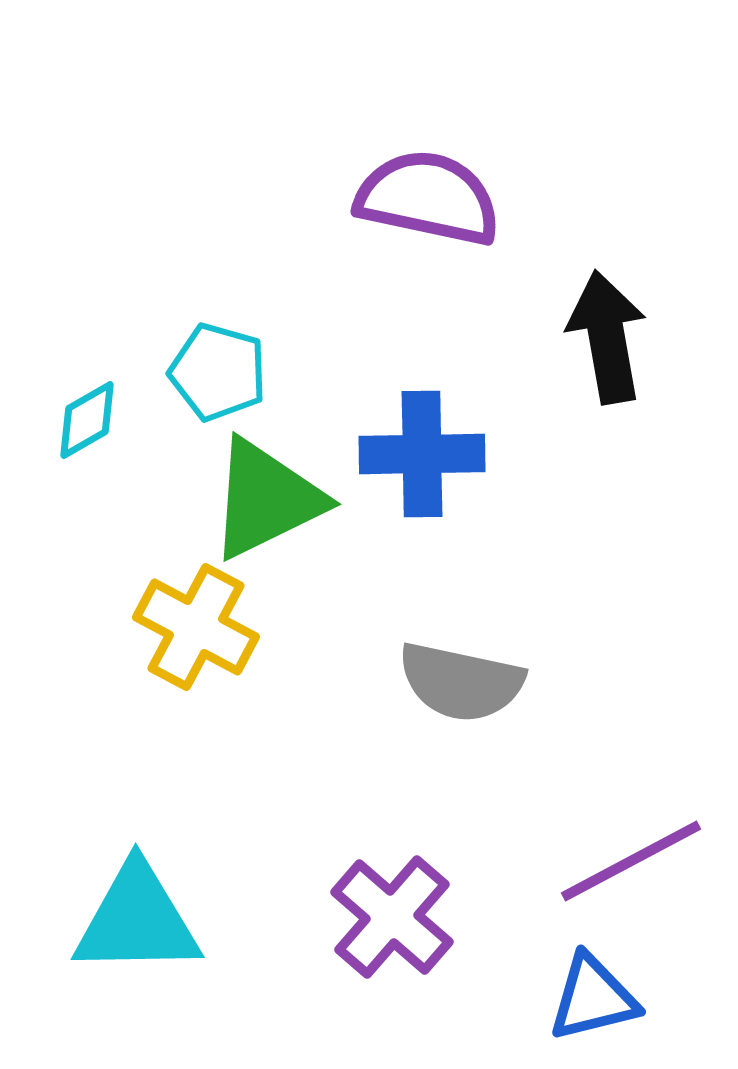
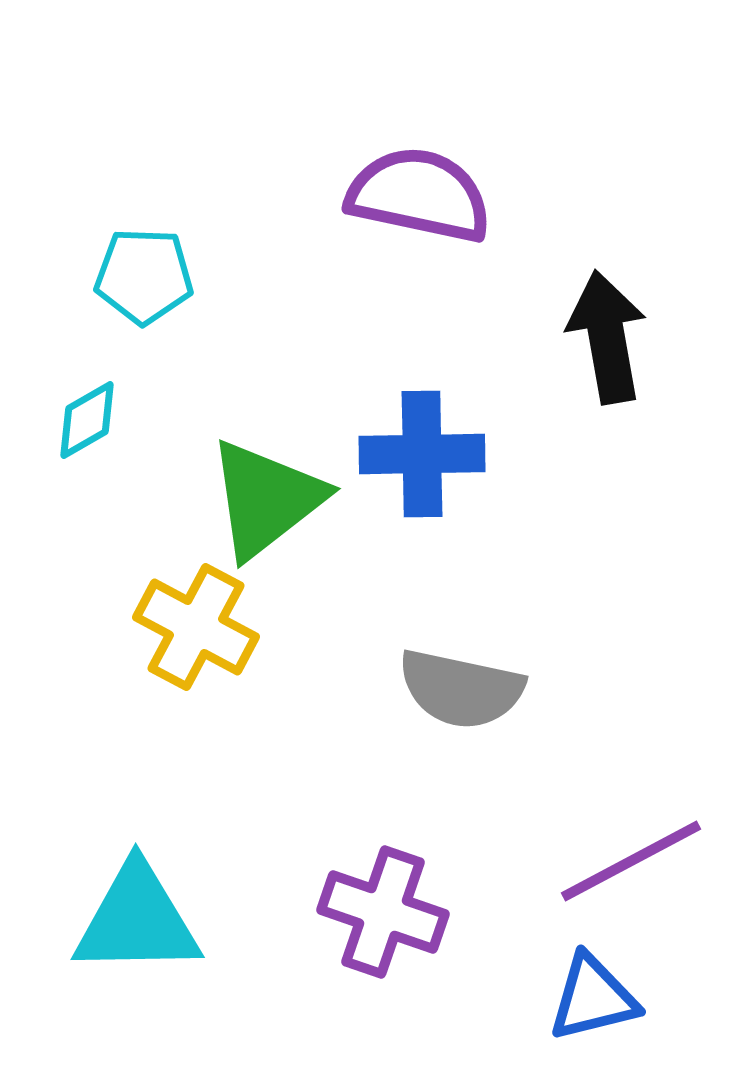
purple semicircle: moved 9 px left, 3 px up
cyan pentagon: moved 74 px left, 96 px up; rotated 14 degrees counterclockwise
green triangle: rotated 12 degrees counterclockwise
gray semicircle: moved 7 px down
purple cross: moved 9 px left, 5 px up; rotated 22 degrees counterclockwise
